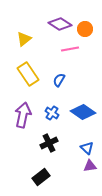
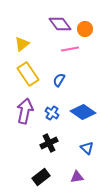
purple diamond: rotated 20 degrees clockwise
yellow triangle: moved 2 px left, 5 px down
purple arrow: moved 2 px right, 4 px up
purple triangle: moved 13 px left, 11 px down
